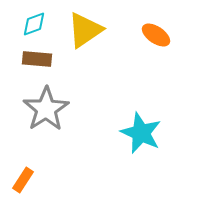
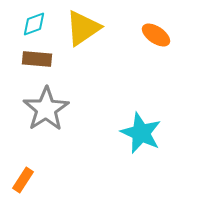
yellow triangle: moved 2 px left, 2 px up
